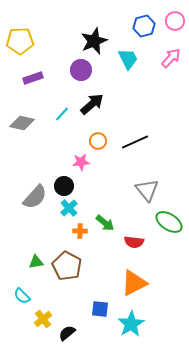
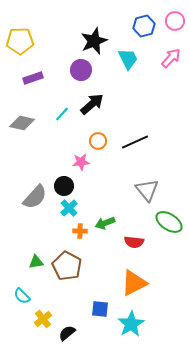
green arrow: rotated 120 degrees clockwise
